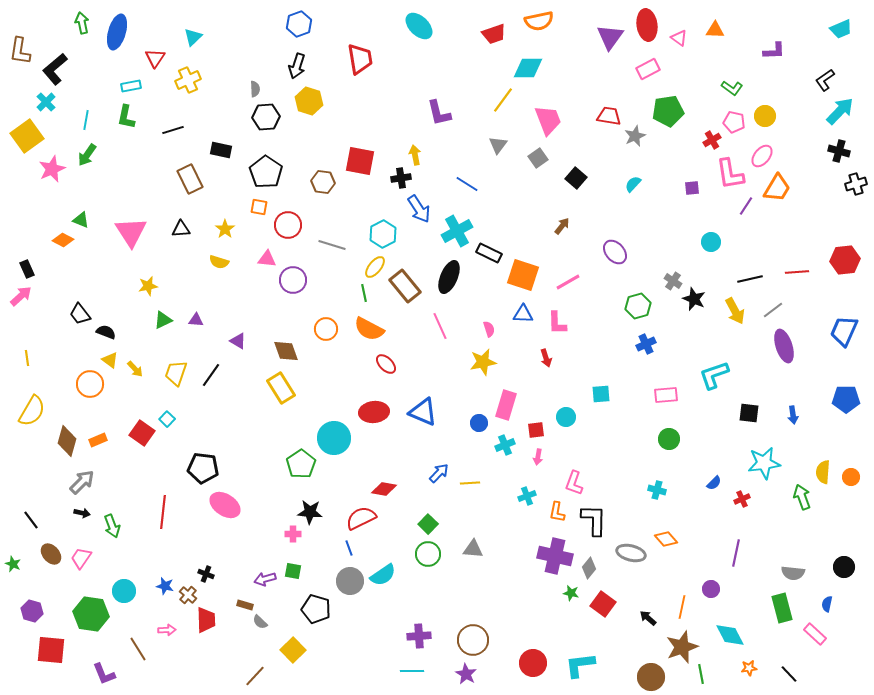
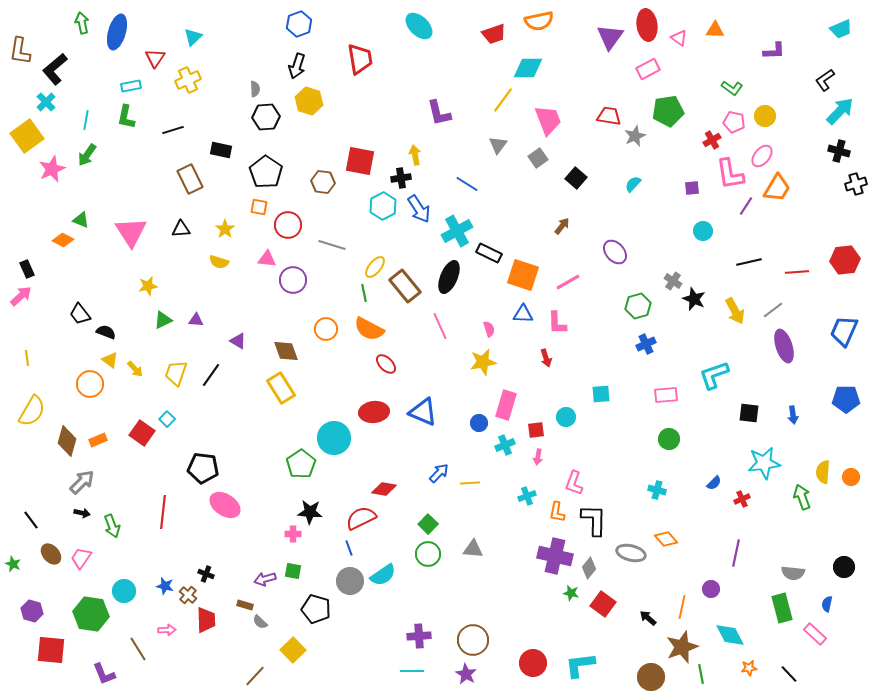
cyan hexagon at (383, 234): moved 28 px up
cyan circle at (711, 242): moved 8 px left, 11 px up
black line at (750, 279): moved 1 px left, 17 px up
